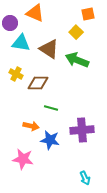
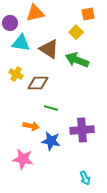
orange triangle: rotated 36 degrees counterclockwise
blue star: moved 1 px right, 1 px down
